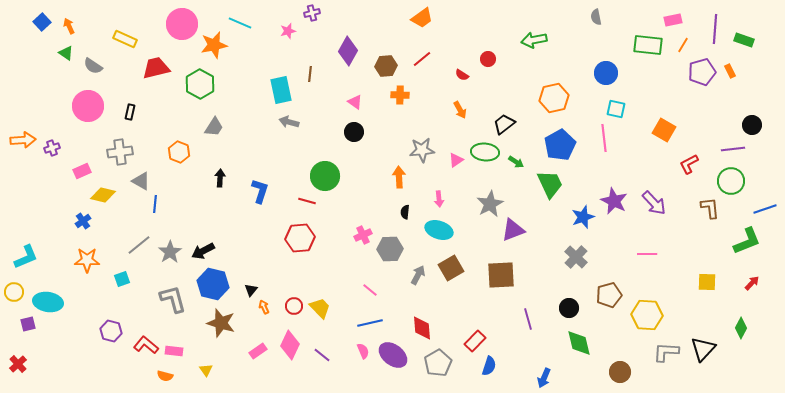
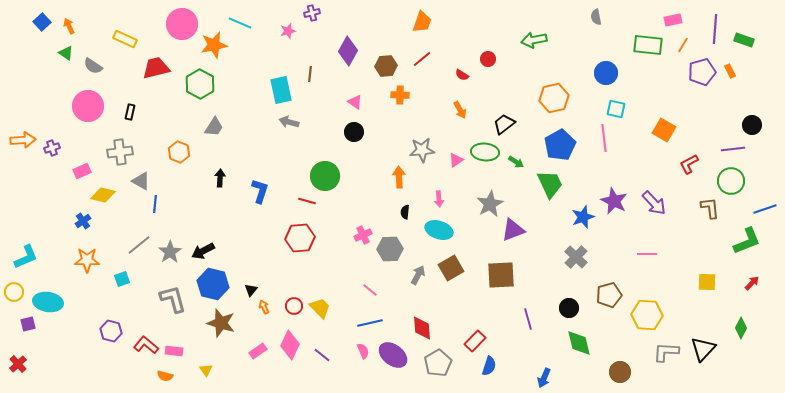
orange trapezoid at (422, 18): moved 4 px down; rotated 35 degrees counterclockwise
